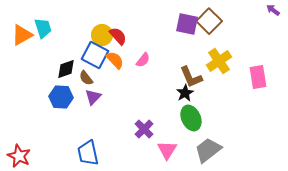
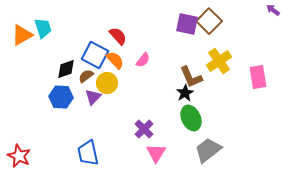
yellow circle: moved 5 px right, 48 px down
brown semicircle: moved 2 px up; rotated 91 degrees clockwise
pink triangle: moved 11 px left, 3 px down
